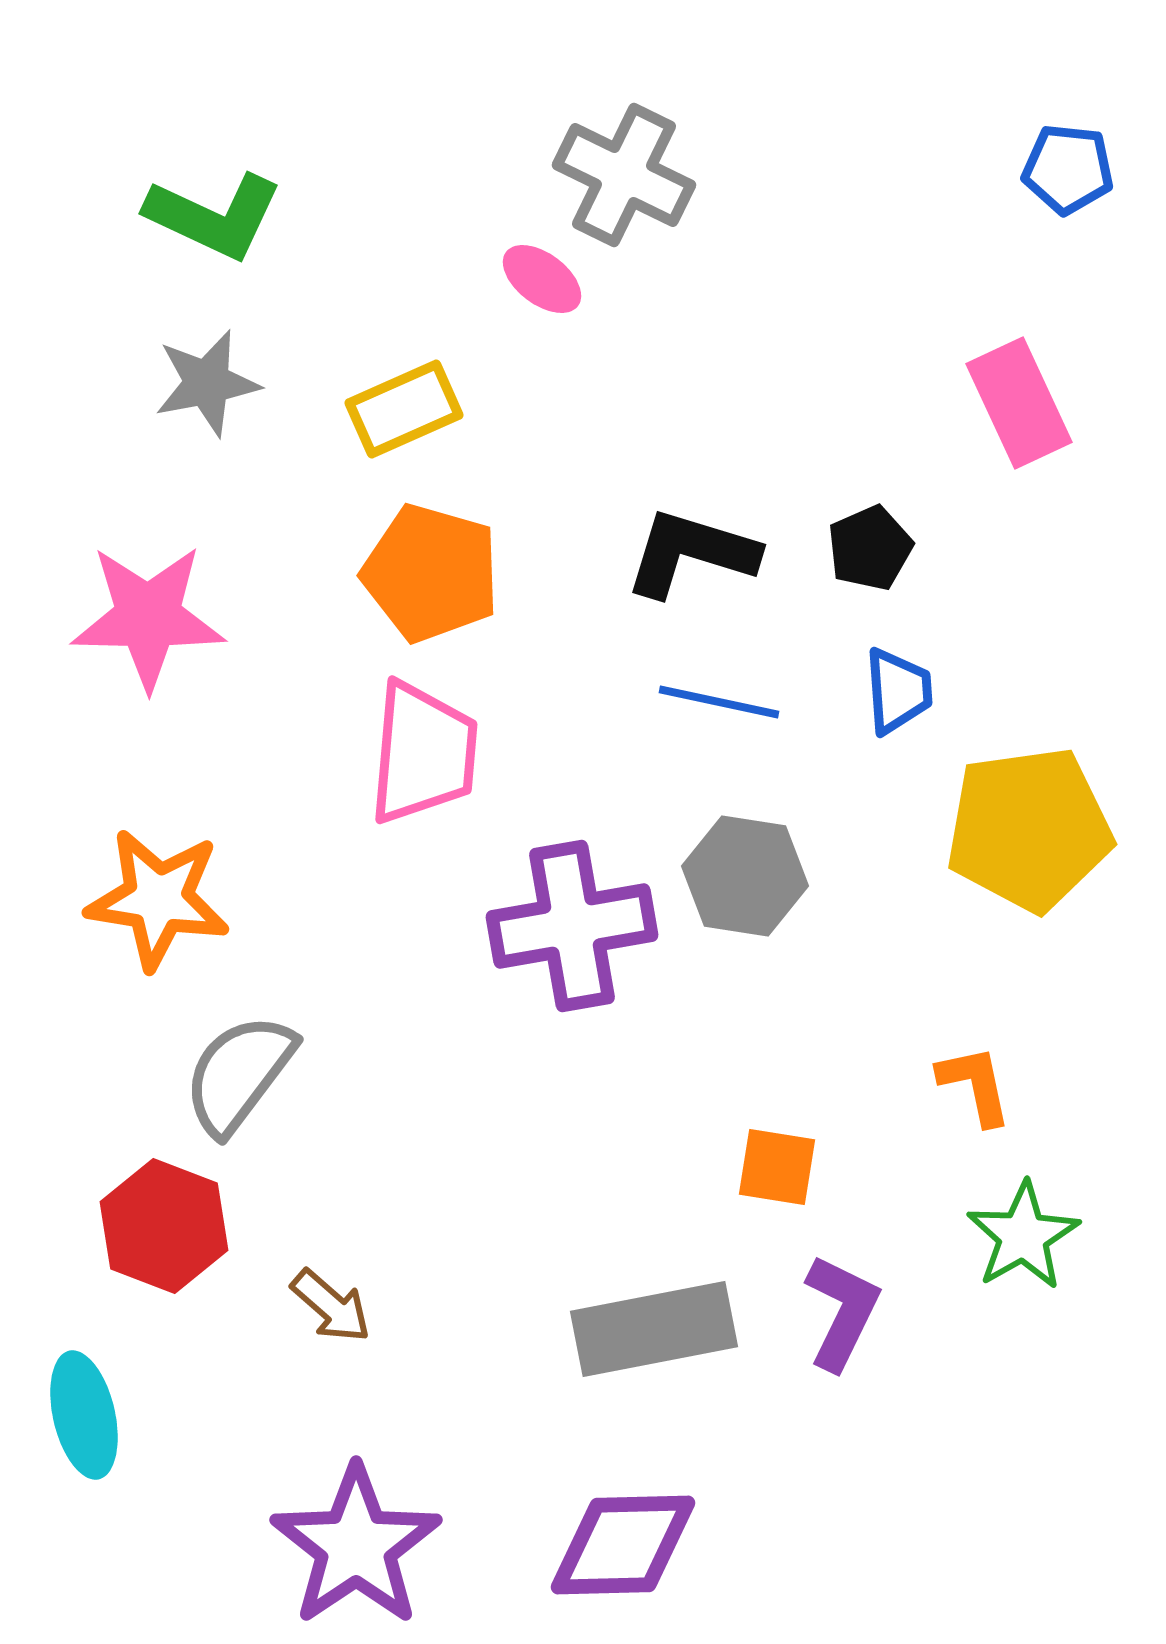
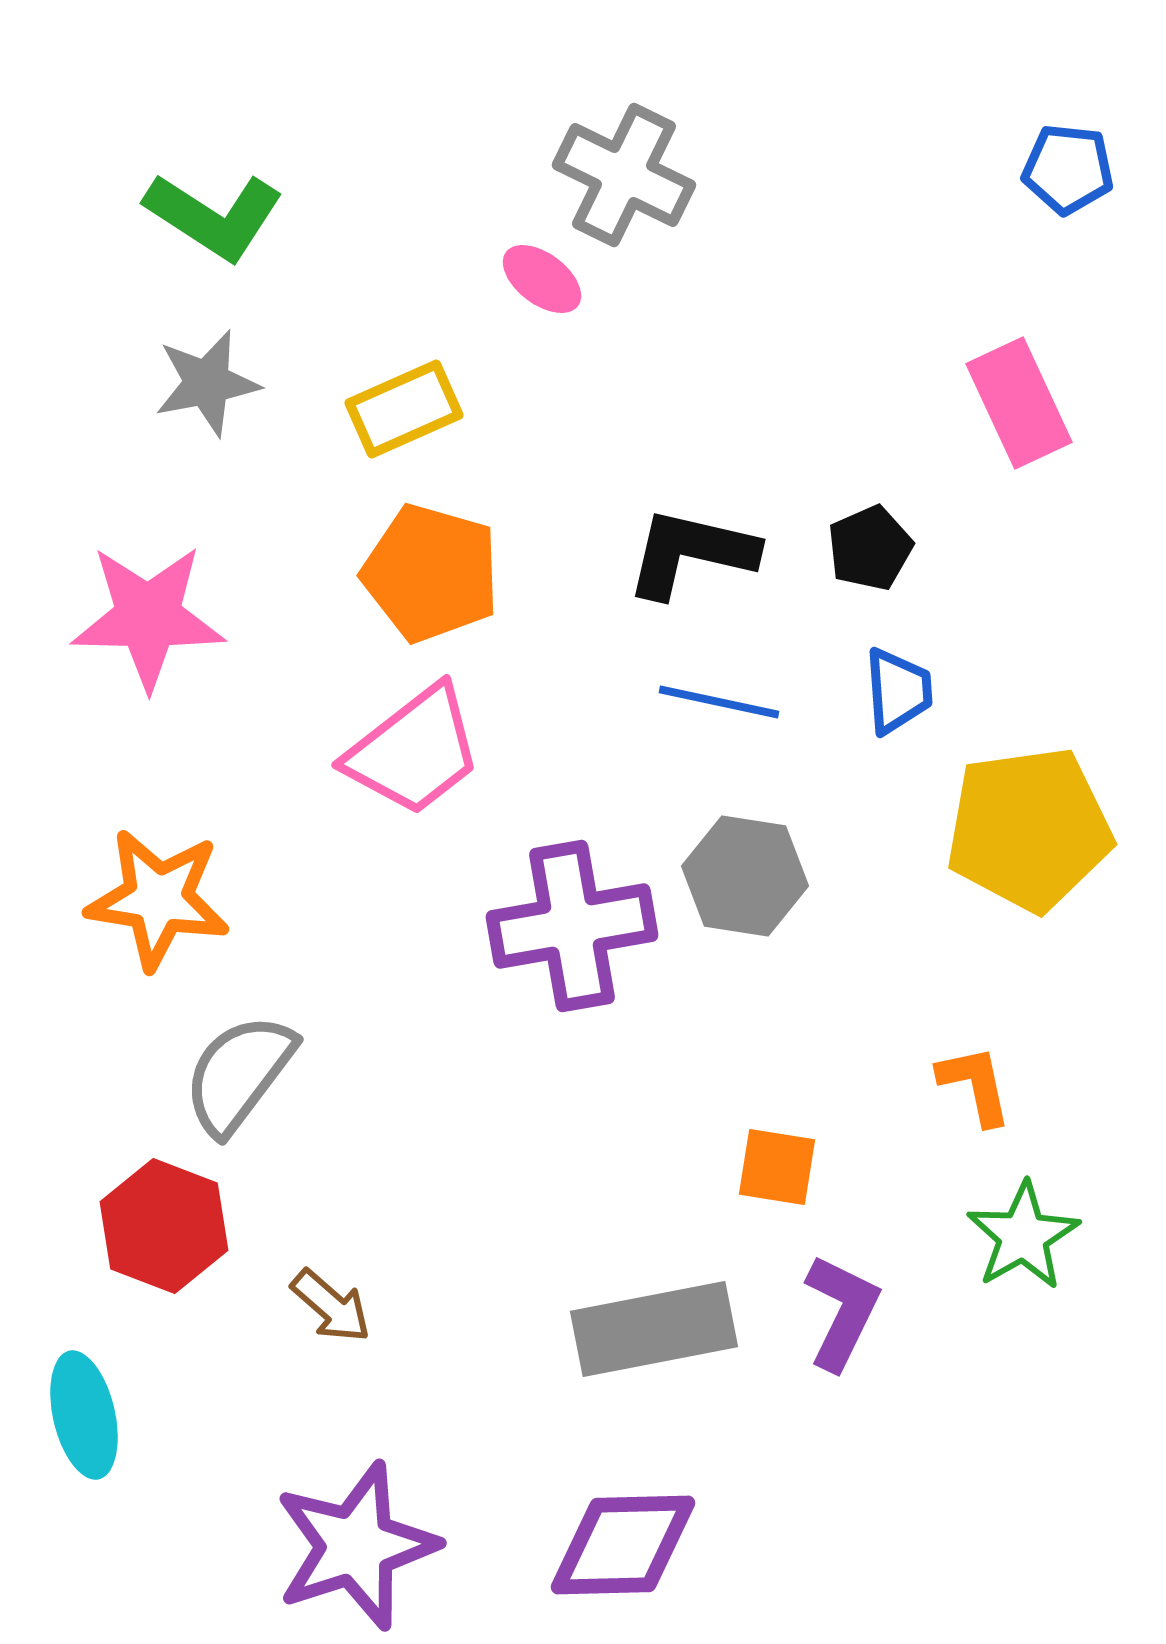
green L-shape: rotated 8 degrees clockwise
black L-shape: rotated 4 degrees counterclockwise
pink trapezoid: moved 9 px left, 2 px up; rotated 47 degrees clockwise
purple star: rotated 16 degrees clockwise
